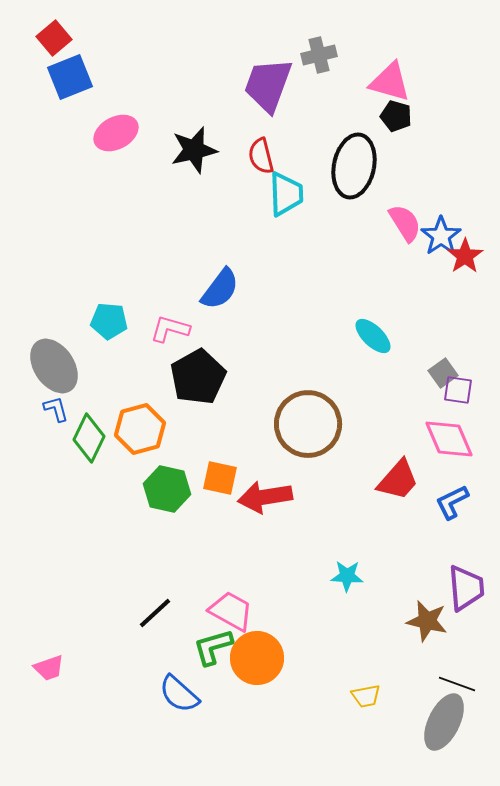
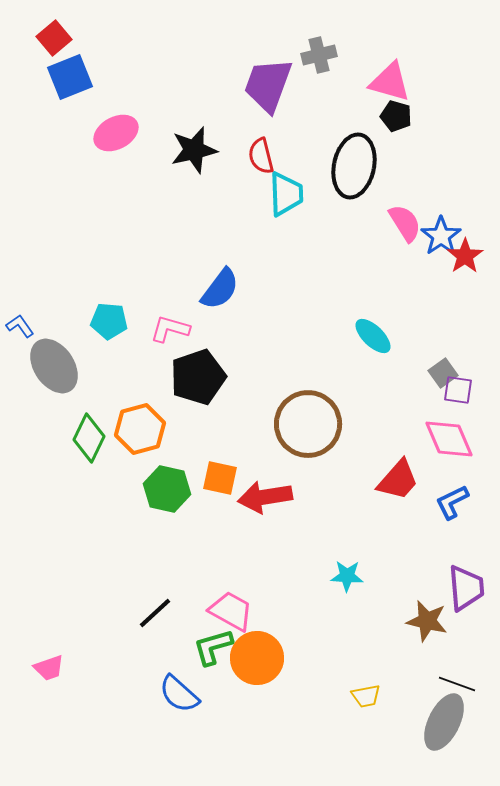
black pentagon at (198, 377): rotated 10 degrees clockwise
blue L-shape at (56, 409): moved 36 px left, 83 px up; rotated 20 degrees counterclockwise
